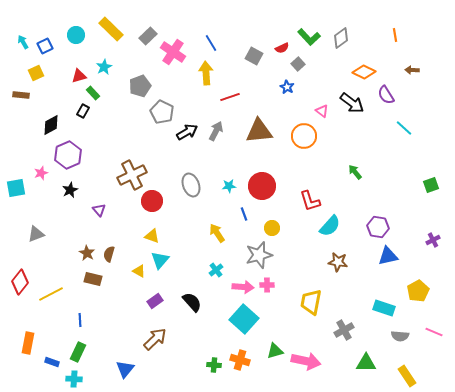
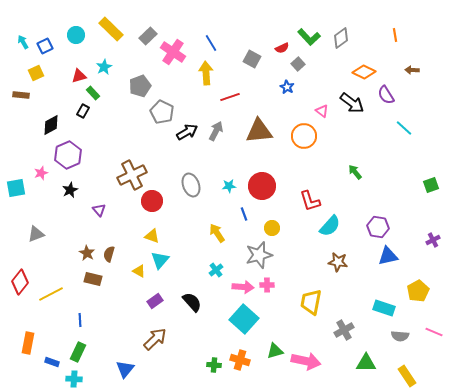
gray square at (254, 56): moved 2 px left, 3 px down
